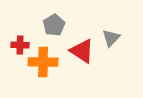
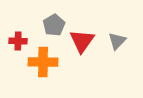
gray triangle: moved 6 px right, 3 px down
red cross: moved 2 px left, 4 px up
red triangle: moved 10 px up; rotated 32 degrees clockwise
